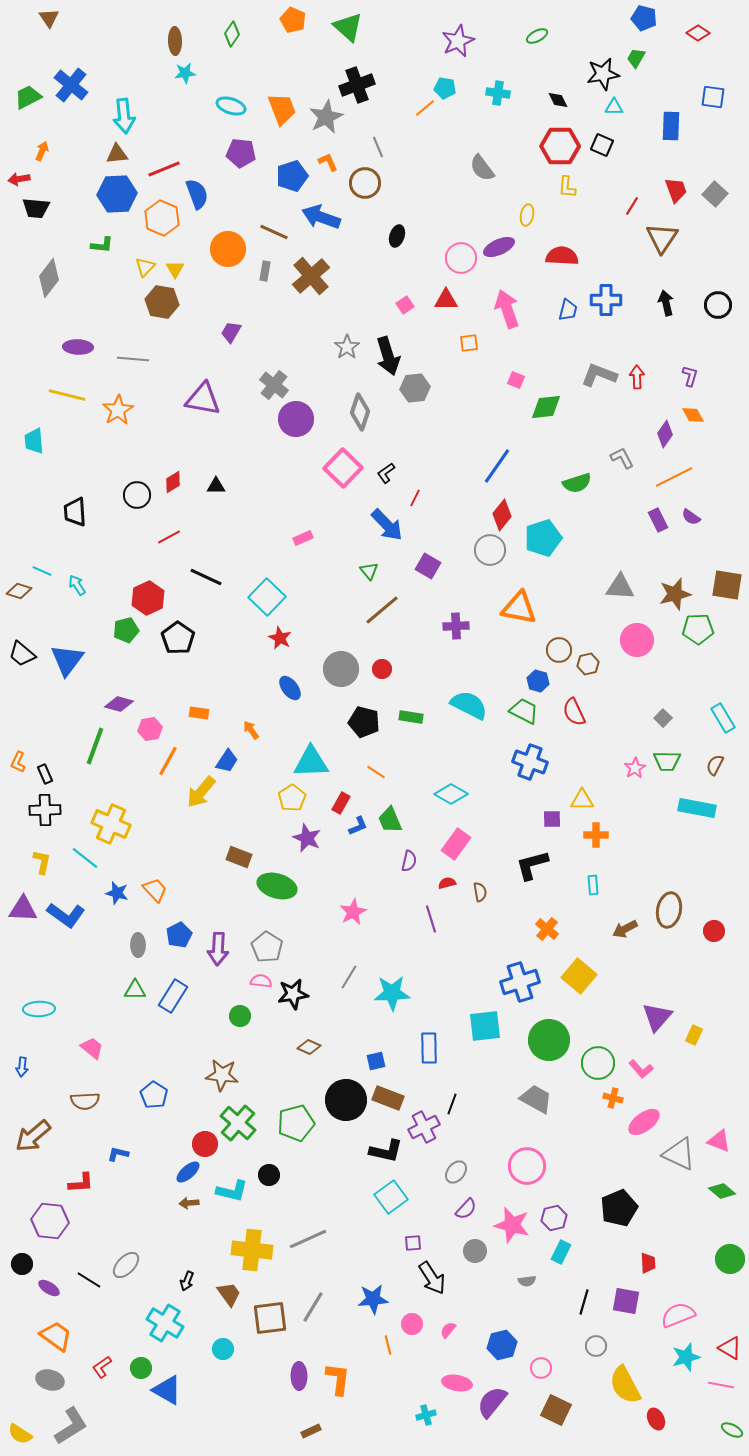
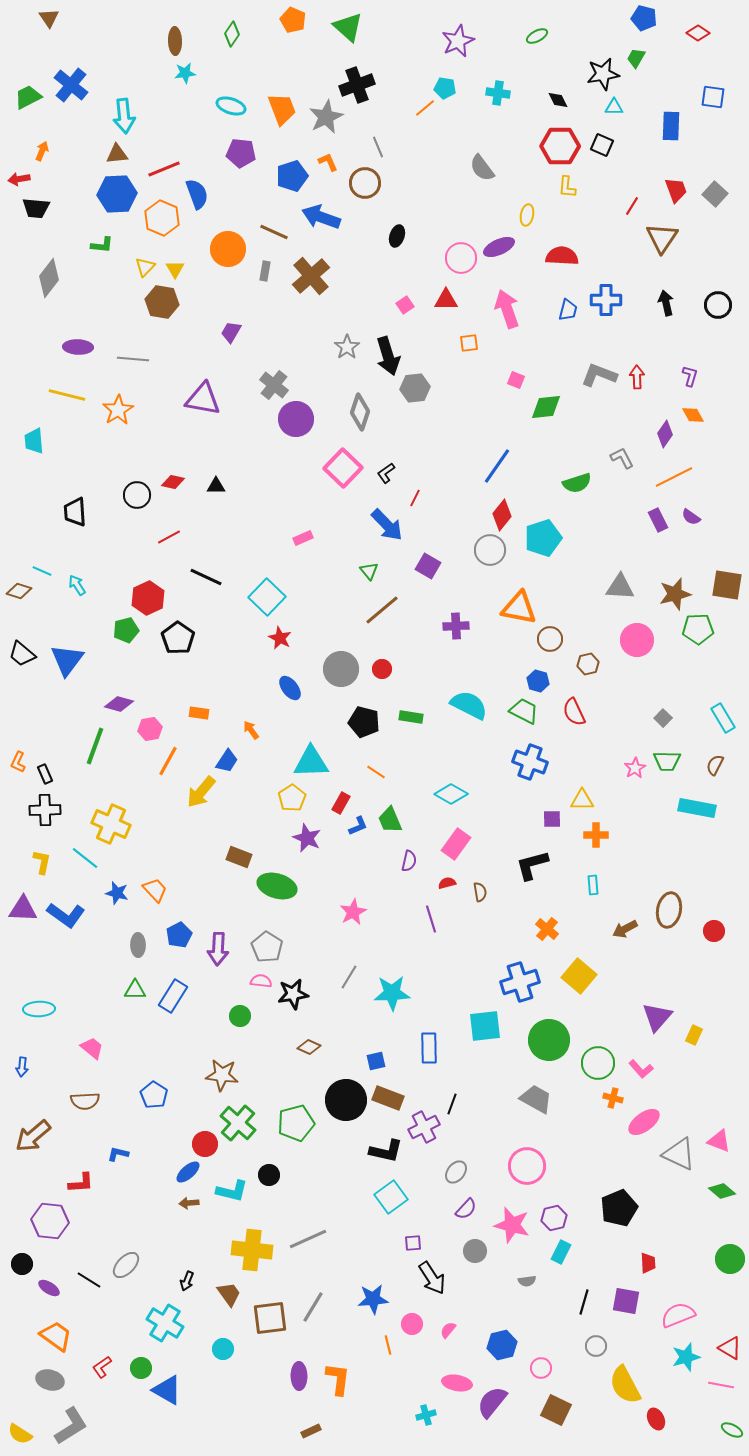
red diamond at (173, 482): rotated 45 degrees clockwise
brown circle at (559, 650): moved 9 px left, 11 px up
